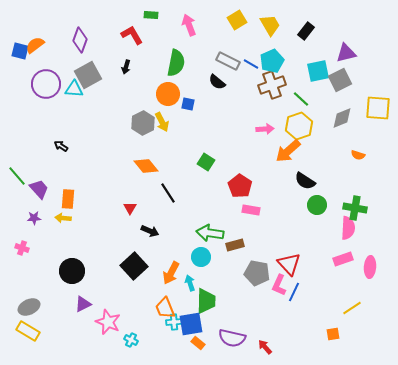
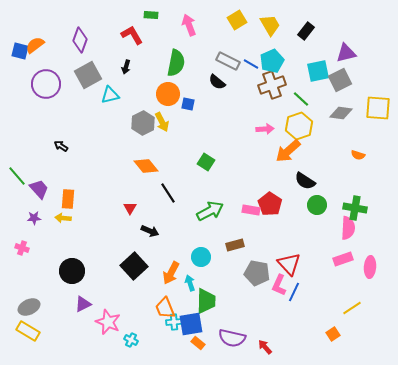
cyan triangle at (74, 89): moved 36 px right, 6 px down; rotated 18 degrees counterclockwise
gray diamond at (342, 118): moved 1 px left, 5 px up; rotated 30 degrees clockwise
red pentagon at (240, 186): moved 30 px right, 18 px down
green arrow at (210, 233): moved 22 px up; rotated 144 degrees clockwise
orange square at (333, 334): rotated 24 degrees counterclockwise
